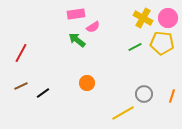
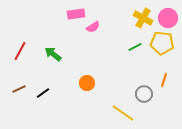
green arrow: moved 24 px left, 14 px down
red line: moved 1 px left, 2 px up
brown line: moved 2 px left, 3 px down
orange line: moved 8 px left, 16 px up
yellow line: rotated 65 degrees clockwise
